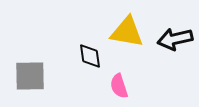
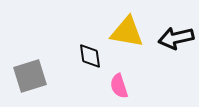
black arrow: moved 1 px right, 1 px up
gray square: rotated 16 degrees counterclockwise
